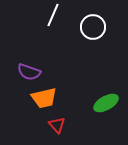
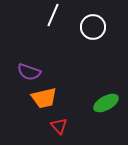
red triangle: moved 2 px right, 1 px down
